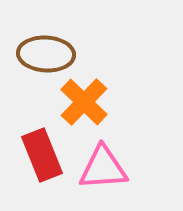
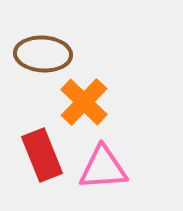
brown ellipse: moved 3 px left
